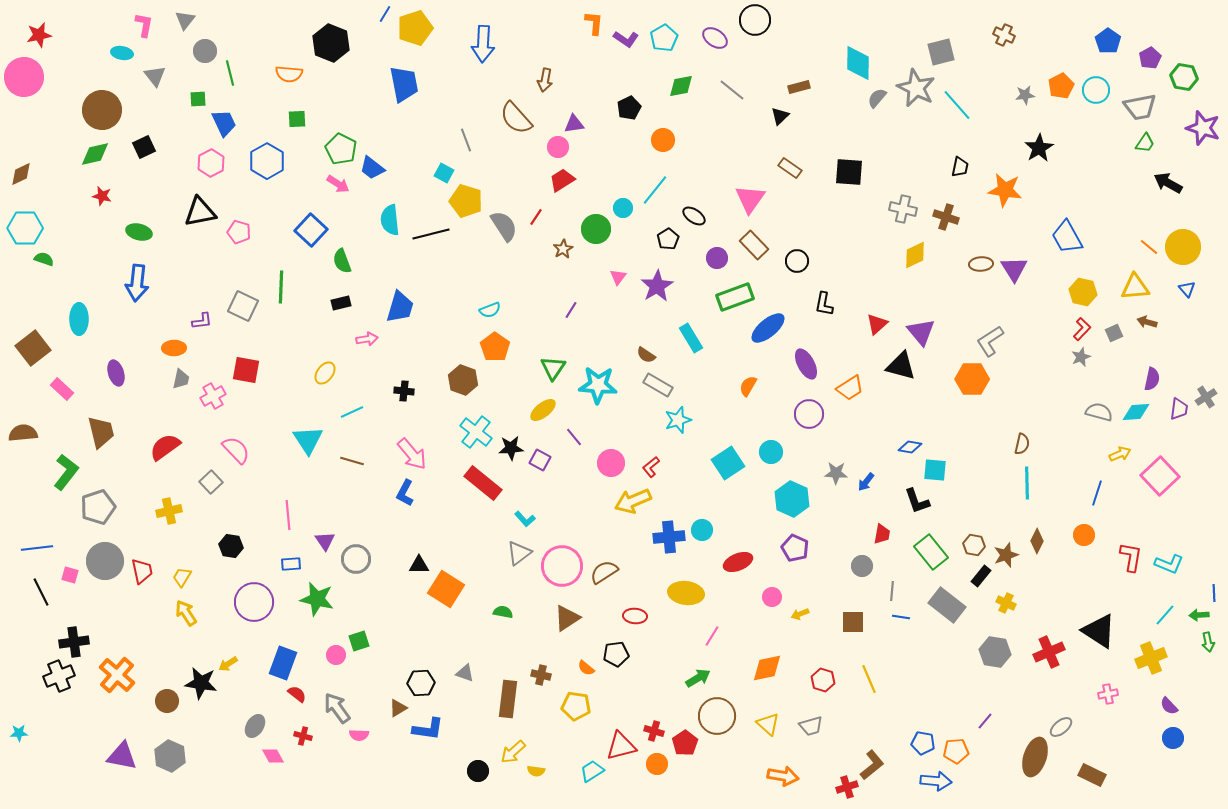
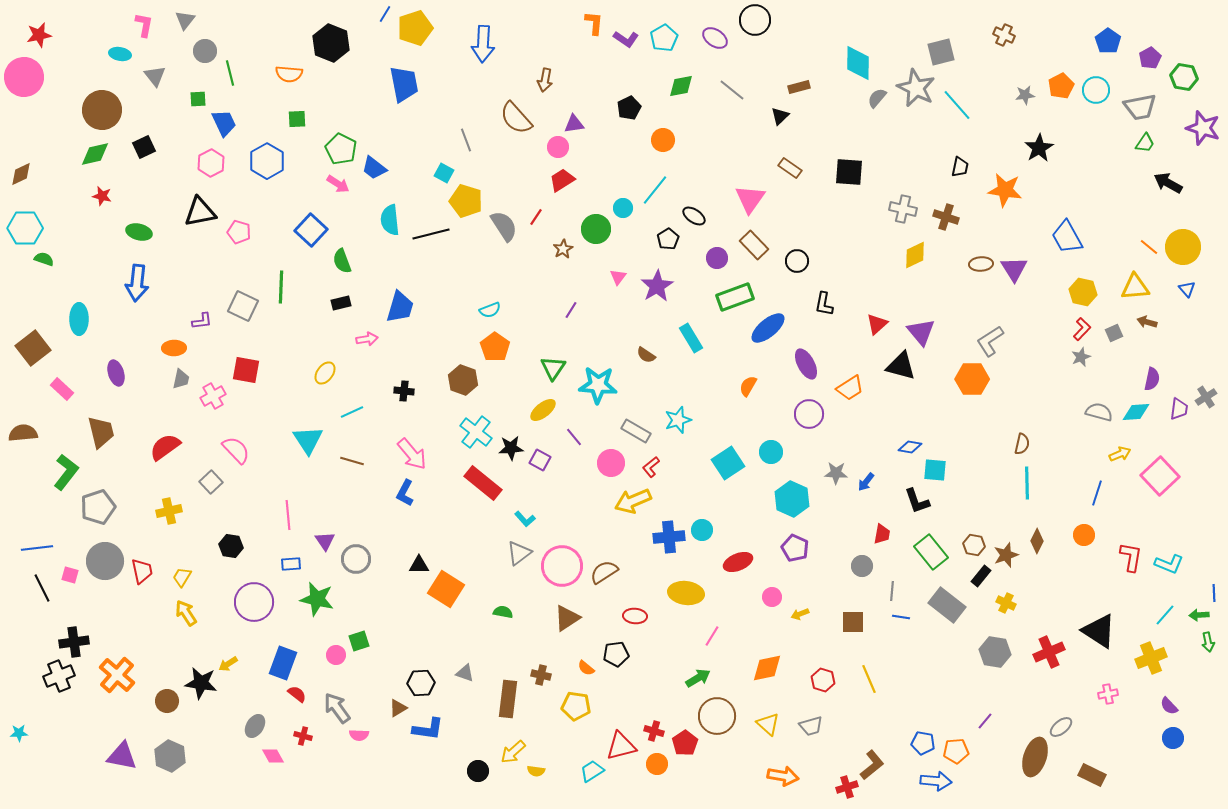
cyan ellipse at (122, 53): moved 2 px left, 1 px down
blue trapezoid at (372, 168): moved 2 px right
gray rectangle at (658, 385): moved 22 px left, 46 px down
black line at (41, 592): moved 1 px right, 4 px up
